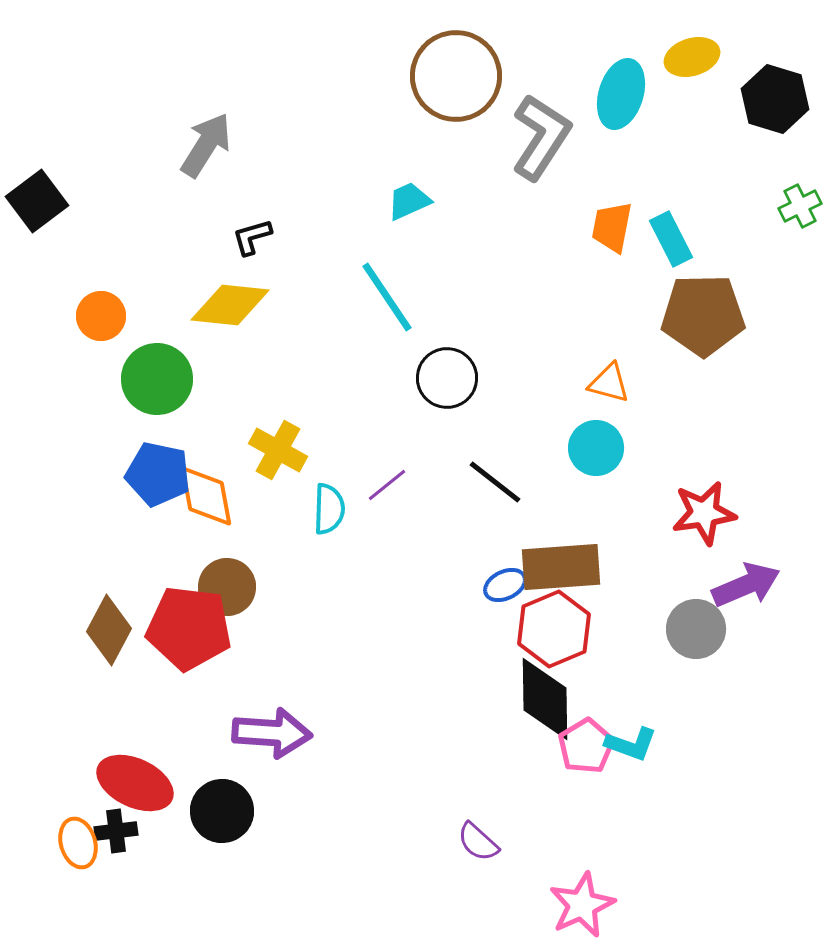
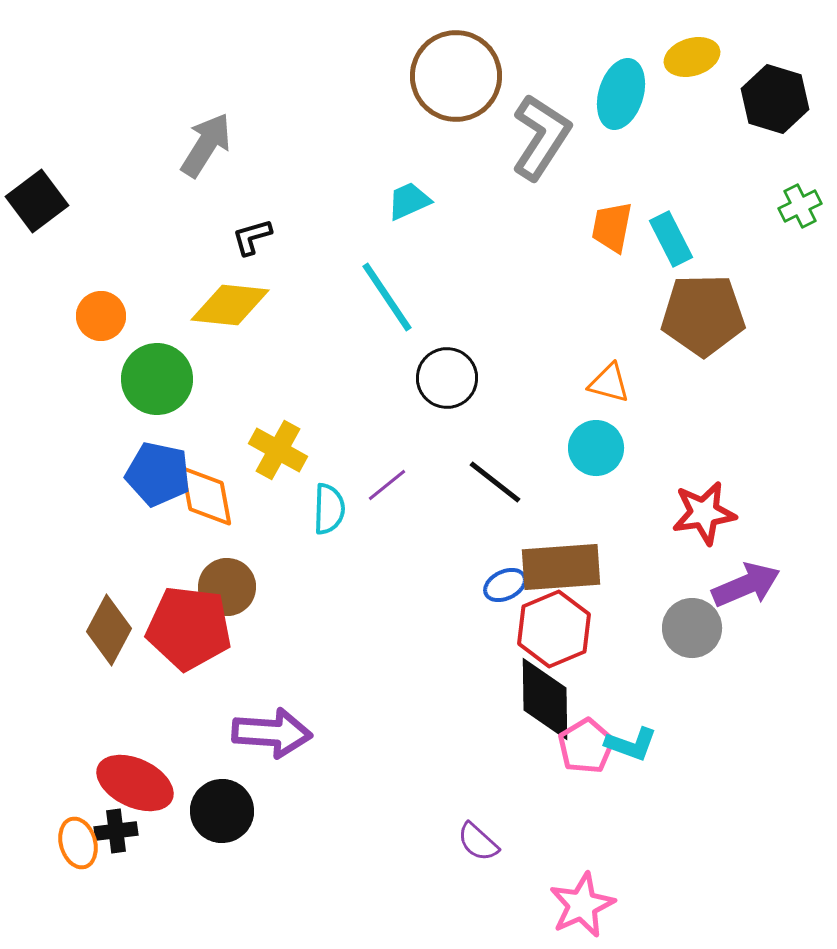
gray circle at (696, 629): moved 4 px left, 1 px up
